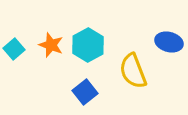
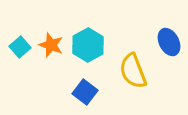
blue ellipse: rotated 48 degrees clockwise
cyan square: moved 6 px right, 2 px up
blue square: rotated 15 degrees counterclockwise
